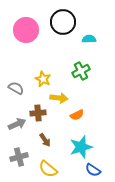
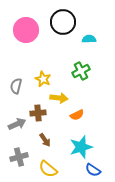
gray semicircle: moved 2 px up; rotated 105 degrees counterclockwise
